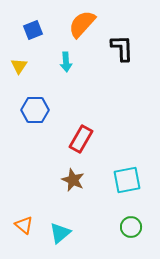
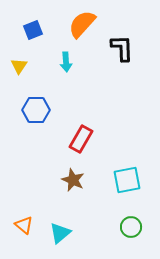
blue hexagon: moved 1 px right
